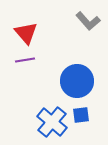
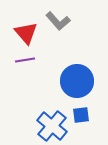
gray L-shape: moved 30 px left
blue cross: moved 4 px down
